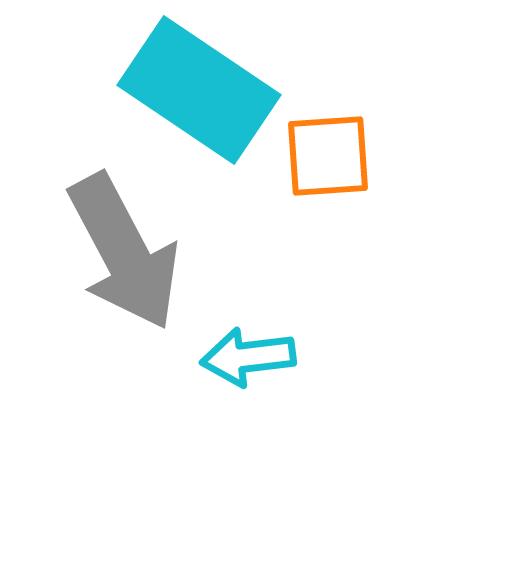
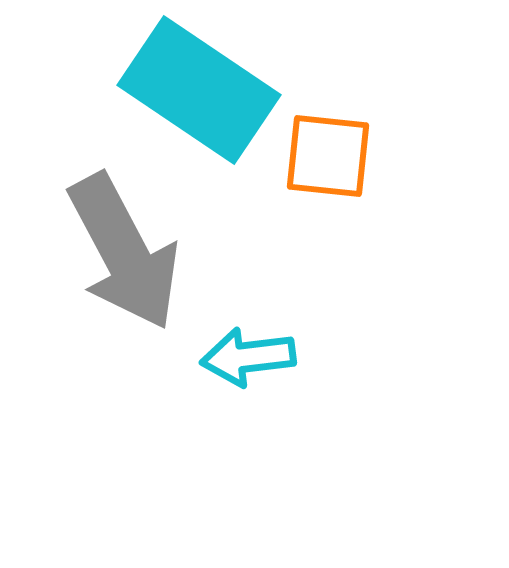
orange square: rotated 10 degrees clockwise
